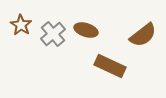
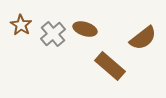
brown ellipse: moved 1 px left, 1 px up
brown semicircle: moved 3 px down
brown rectangle: rotated 16 degrees clockwise
